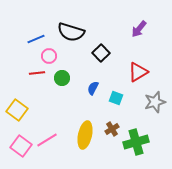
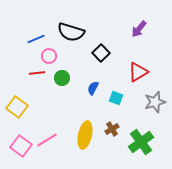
yellow square: moved 3 px up
green cross: moved 5 px right; rotated 20 degrees counterclockwise
